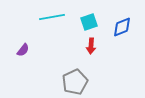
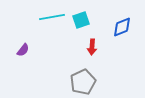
cyan square: moved 8 px left, 2 px up
red arrow: moved 1 px right, 1 px down
gray pentagon: moved 8 px right
